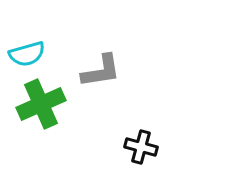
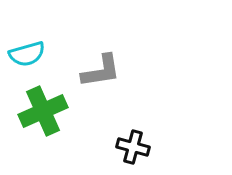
green cross: moved 2 px right, 7 px down
black cross: moved 8 px left
